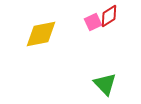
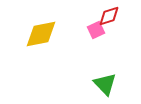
red diamond: rotated 15 degrees clockwise
pink square: moved 3 px right, 8 px down
